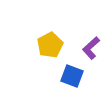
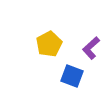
yellow pentagon: moved 1 px left, 1 px up
